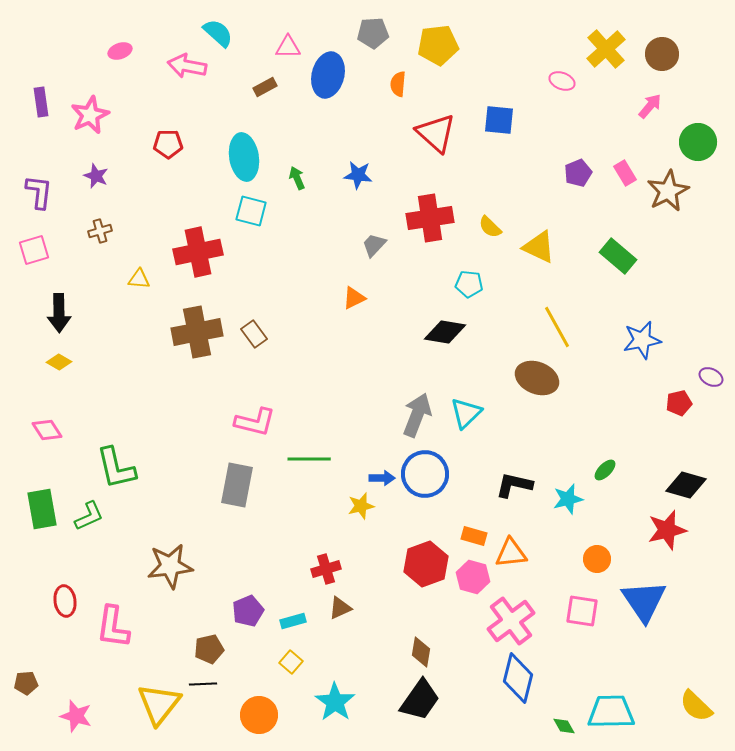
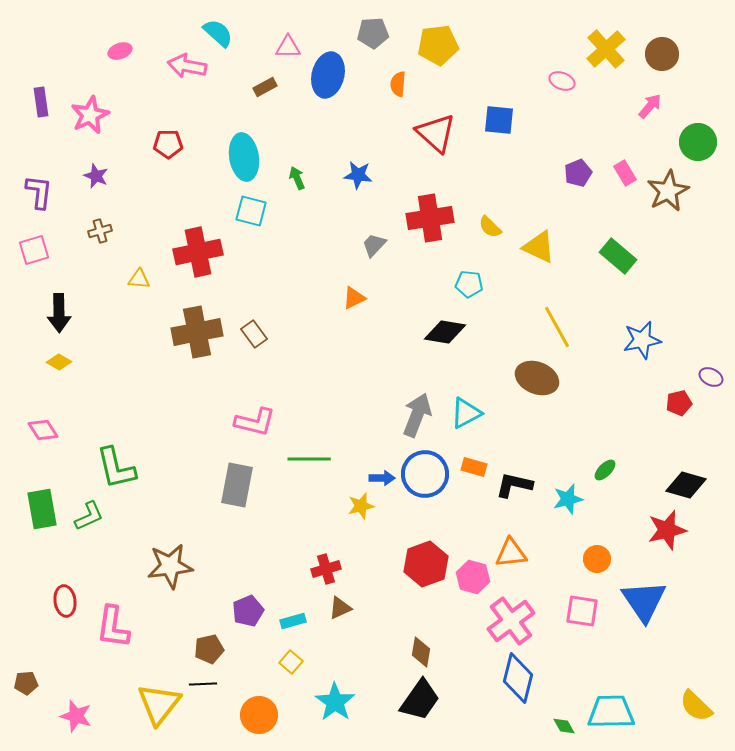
cyan triangle at (466, 413): rotated 16 degrees clockwise
pink diamond at (47, 430): moved 4 px left
orange rectangle at (474, 536): moved 69 px up
